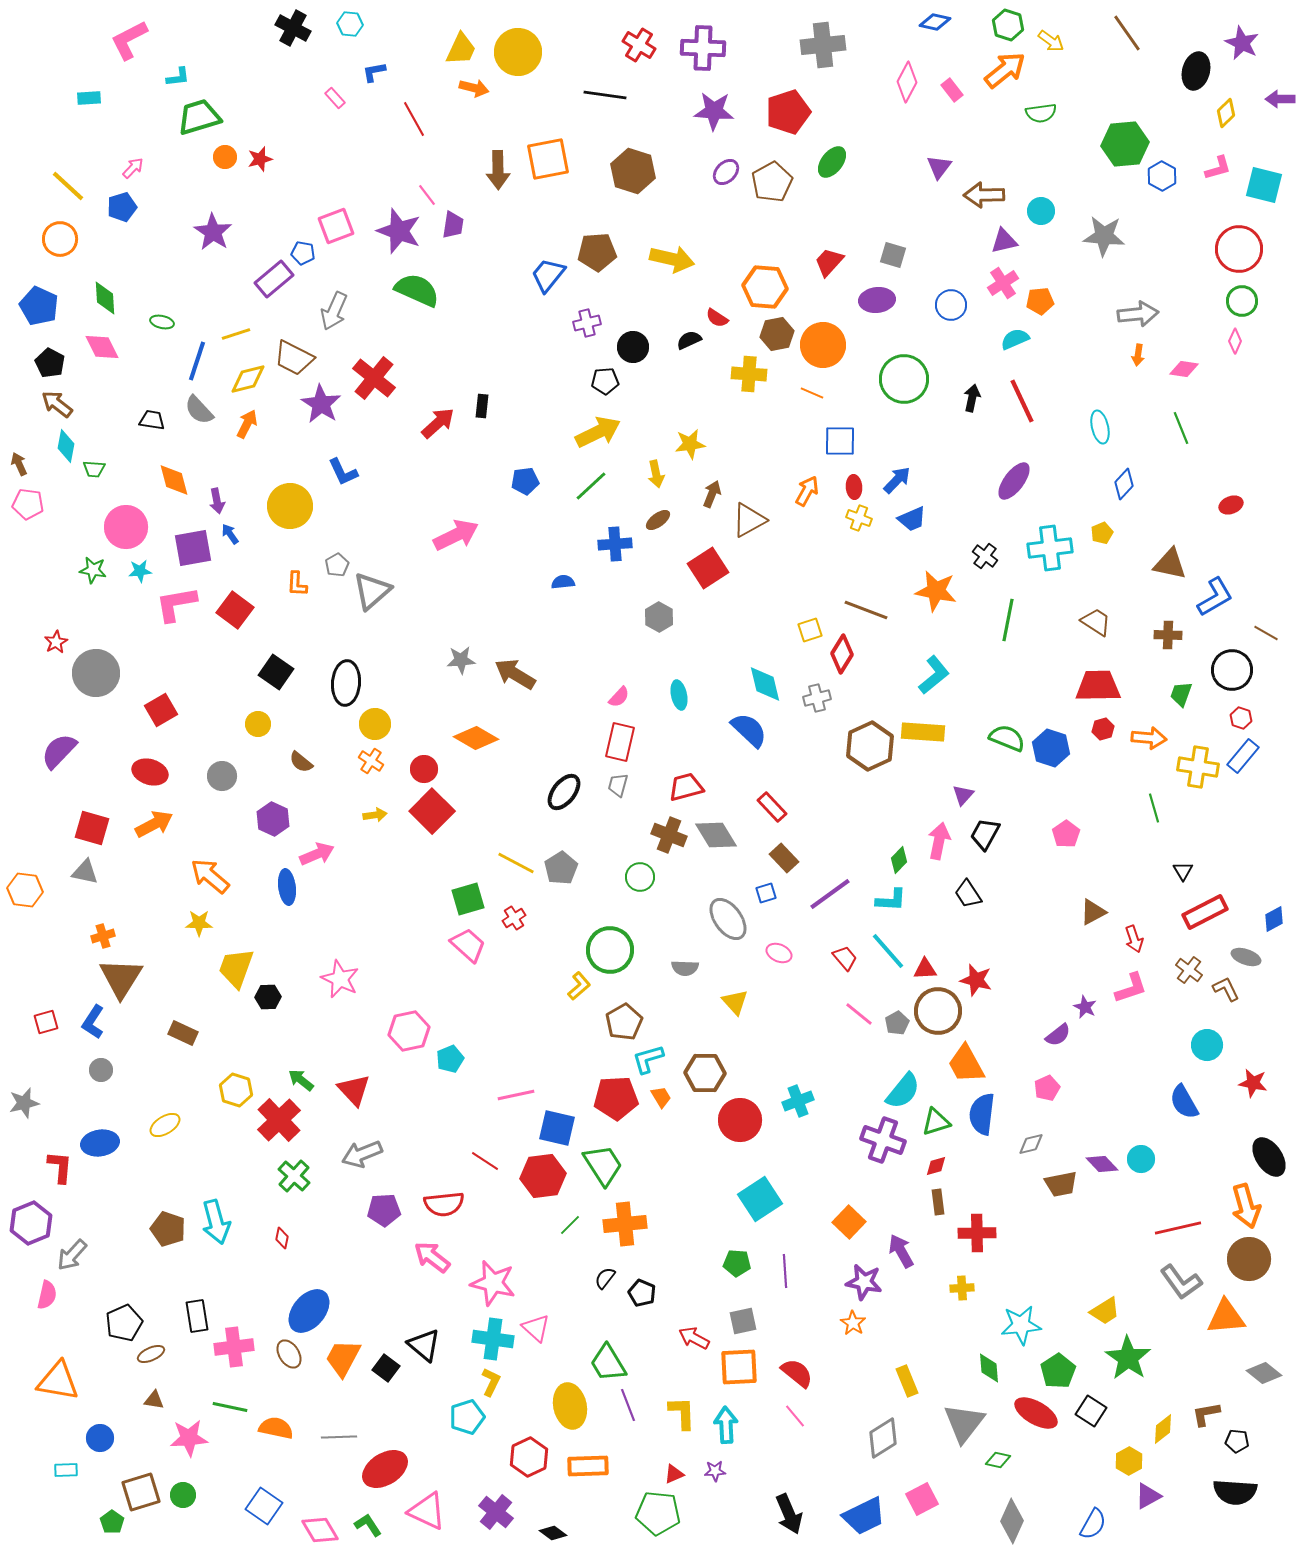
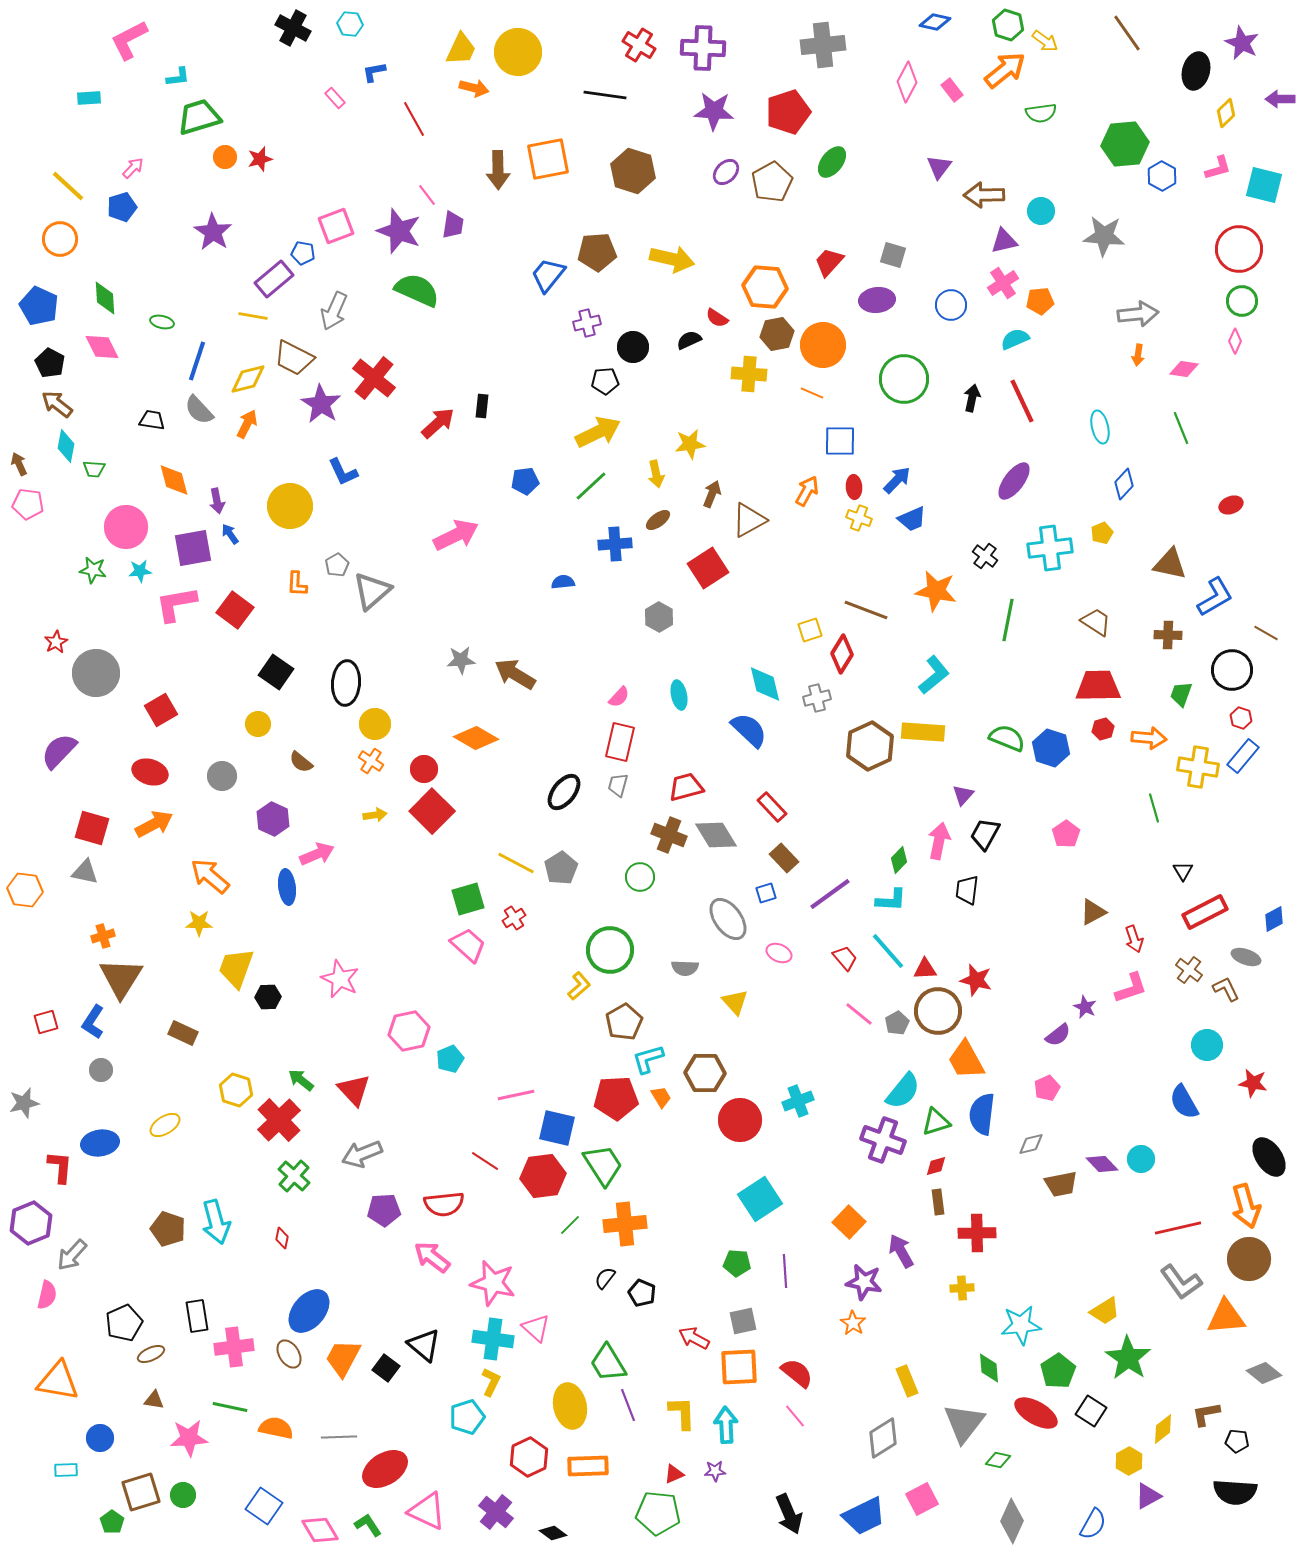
yellow arrow at (1051, 41): moved 6 px left
yellow line at (236, 334): moved 17 px right, 18 px up; rotated 28 degrees clockwise
black trapezoid at (968, 894): moved 1 px left, 4 px up; rotated 40 degrees clockwise
orange trapezoid at (966, 1064): moved 4 px up
